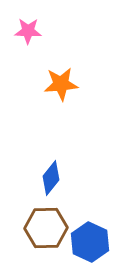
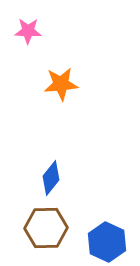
blue hexagon: moved 17 px right
